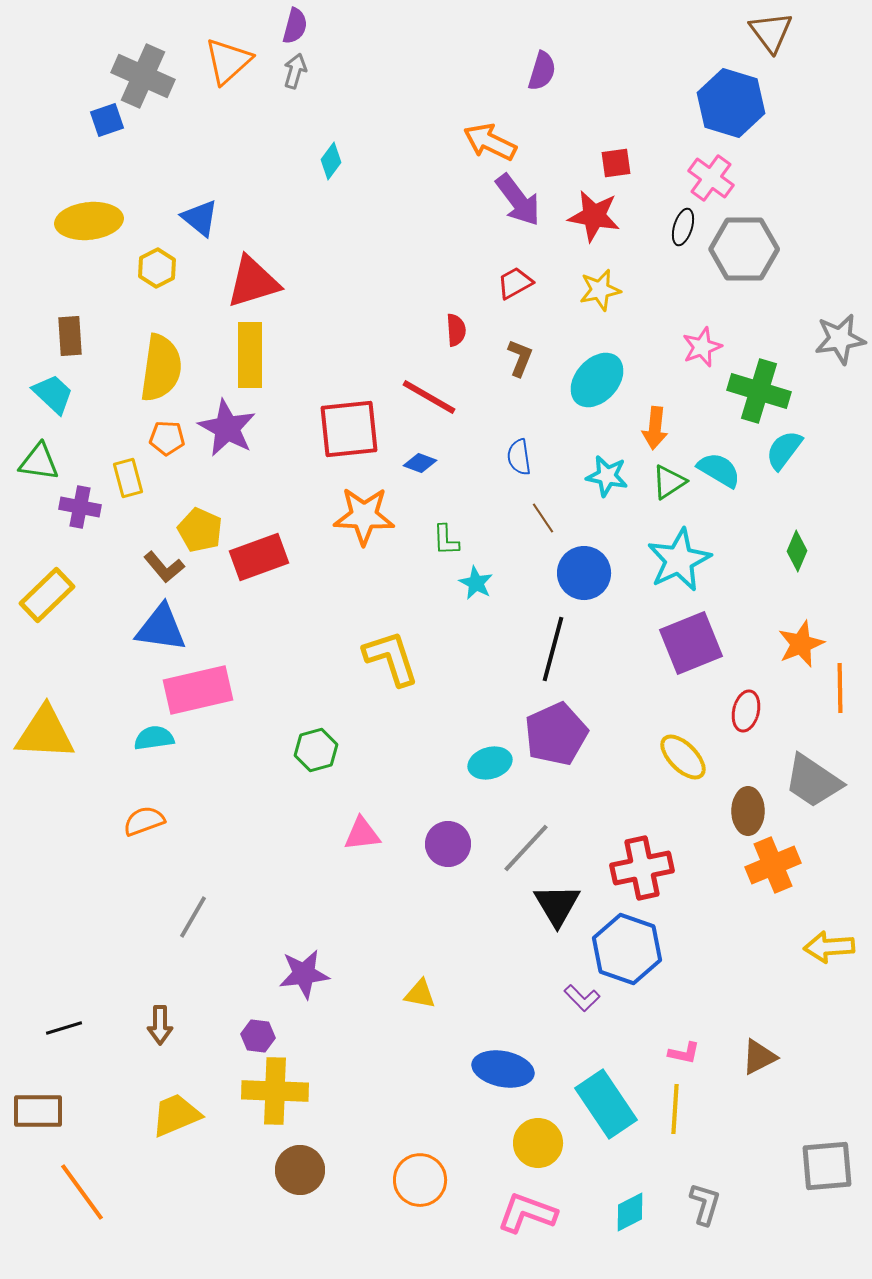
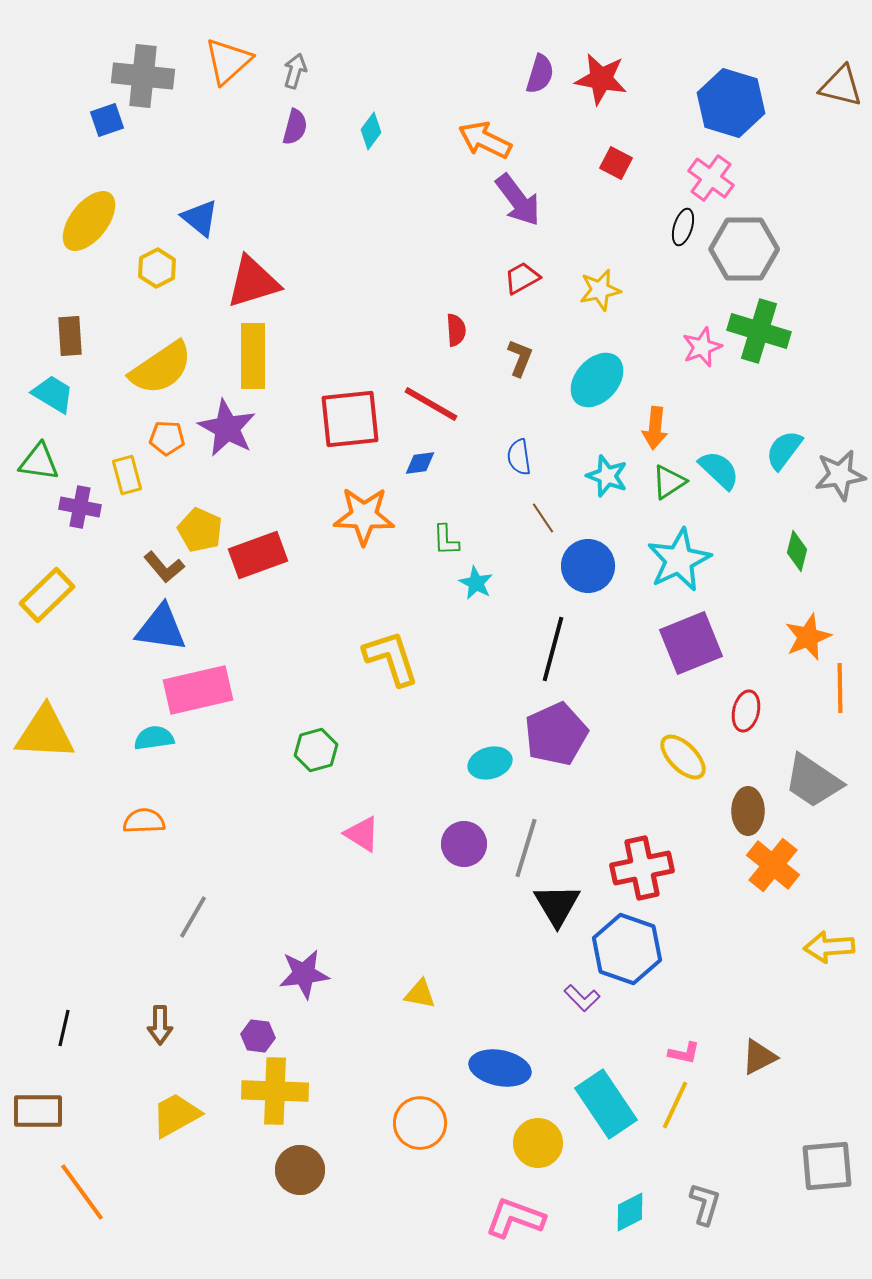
purple semicircle at (295, 26): moved 101 px down
brown triangle at (771, 32): moved 70 px right, 54 px down; rotated 39 degrees counterclockwise
purple semicircle at (542, 71): moved 2 px left, 3 px down
gray cross at (143, 76): rotated 18 degrees counterclockwise
orange arrow at (490, 142): moved 5 px left, 2 px up
cyan diamond at (331, 161): moved 40 px right, 30 px up
red square at (616, 163): rotated 36 degrees clockwise
red star at (594, 216): moved 7 px right, 137 px up
yellow ellipse at (89, 221): rotated 46 degrees counterclockwise
red trapezoid at (515, 283): moved 7 px right, 5 px up
gray star at (840, 339): moved 136 px down
yellow rectangle at (250, 355): moved 3 px right, 1 px down
yellow semicircle at (161, 368): rotated 48 degrees clockwise
green cross at (759, 391): moved 60 px up
cyan trapezoid at (53, 394): rotated 12 degrees counterclockwise
red line at (429, 397): moved 2 px right, 7 px down
red square at (349, 429): moved 1 px right, 10 px up
blue diamond at (420, 463): rotated 28 degrees counterclockwise
cyan semicircle at (719, 470): rotated 12 degrees clockwise
cyan star at (607, 476): rotated 9 degrees clockwise
yellow rectangle at (128, 478): moved 1 px left, 3 px up
green diamond at (797, 551): rotated 9 degrees counterclockwise
red rectangle at (259, 557): moved 1 px left, 2 px up
blue circle at (584, 573): moved 4 px right, 7 px up
orange star at (801, 644): moved 7 px right, 7 px up
orange semicircle at (144, 821): rotated 18 degrees clockwise
pink triangle at (362, 834): rotated 39 degrees clockwise
purple circle at (448, 844): moved 16 px right
gray line at (526, 848): rotated 26 degrees counterclockwise
orange cross at (773, 865): rotated 28 degrees counterclockwise
black line at (64, 1028): rotated 60 degrees counterclockwise
blue ellipse at (503, 1069): moved 3 px left, 1 px up
yellow line at (675, 1109): moved 4 px up; rotated 21 degrees clockwise
yellow trapezoid at (176, 1115): rotated 6 degrees counterclockwise
orange circle at (420, 1180): moved 57 px up
pink L-shape at (527, 1213): moved 12 px left, 5 px down
